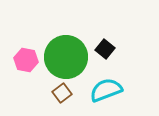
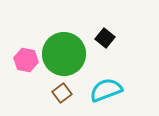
black square: moved 11 px up
green circle: moved 2 px left, 3 px up
